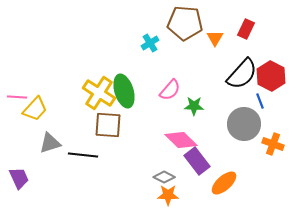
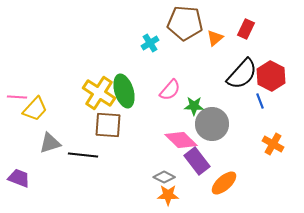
orange triangle: rotated 18 degrees clockwise
gray circle: moved 32 px left
orange cross: rotated 10 degrees clockwise
purple trapezoid: rotated 45 degrees counterclockwise
